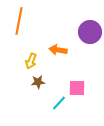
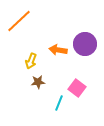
orange line: rotated 36 degrees clockwise
purple circle: moved 5 px left, 12 px down
pink square: rotated 36 degrees clockwise
cyan line: rotated 21 degrees counterclockwise
